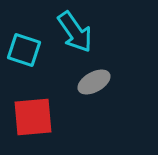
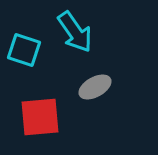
gray ellipse: moved 1 px right, 5 px down
red square: moved 7 px right
